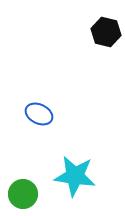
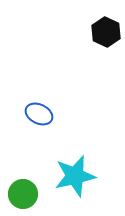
black hexagon: rotated 12 degrees clockwise
cyan star: rotated 21 degrees counterclockwise
